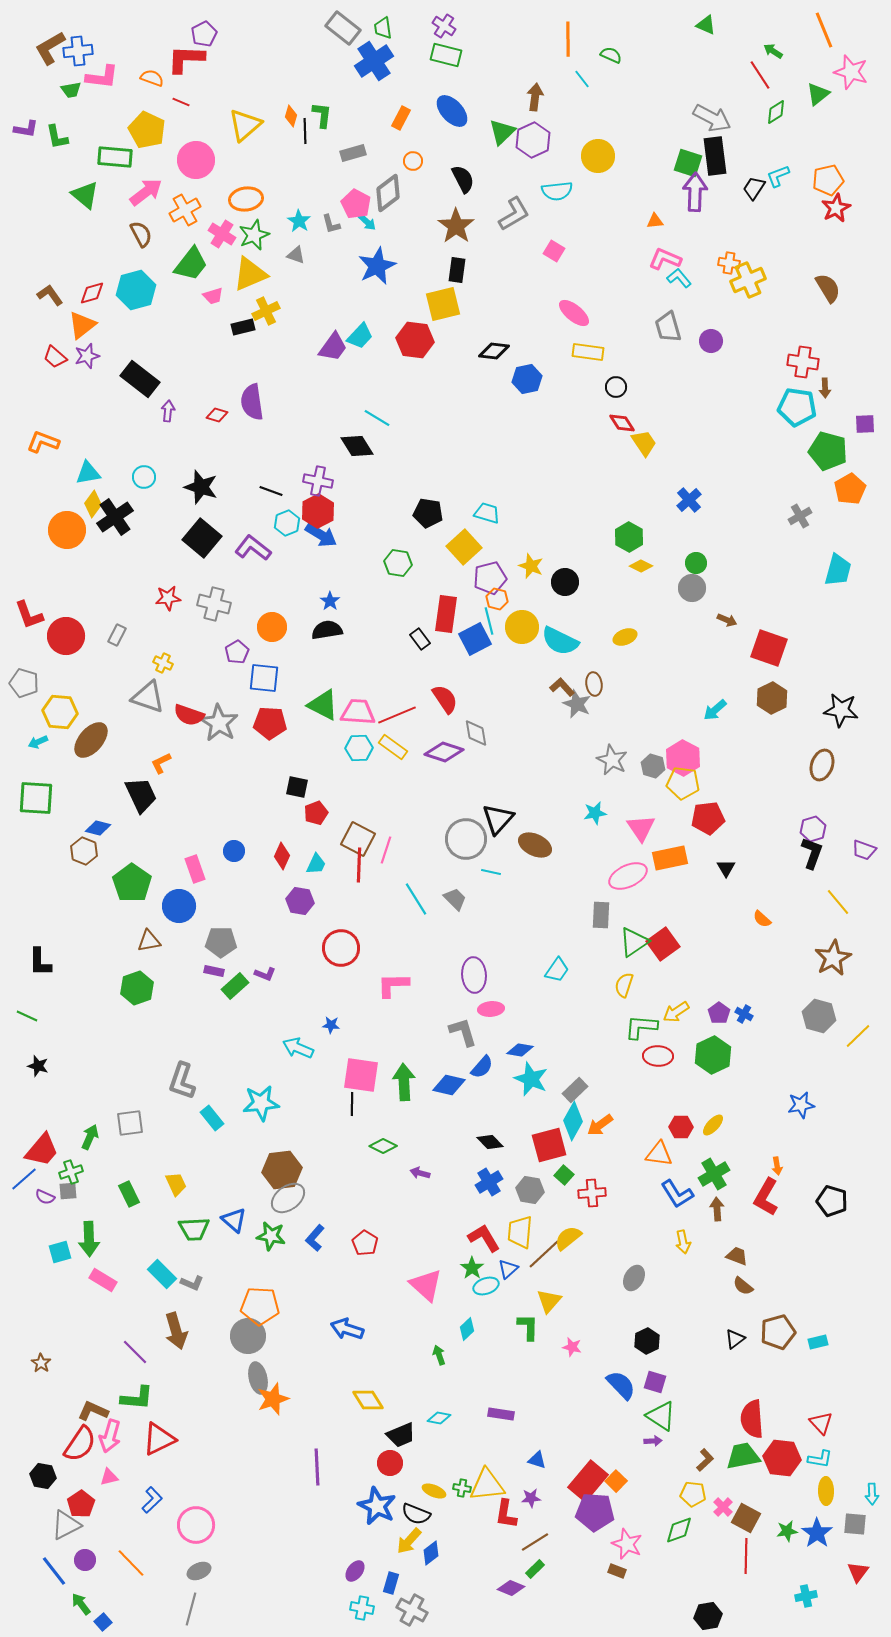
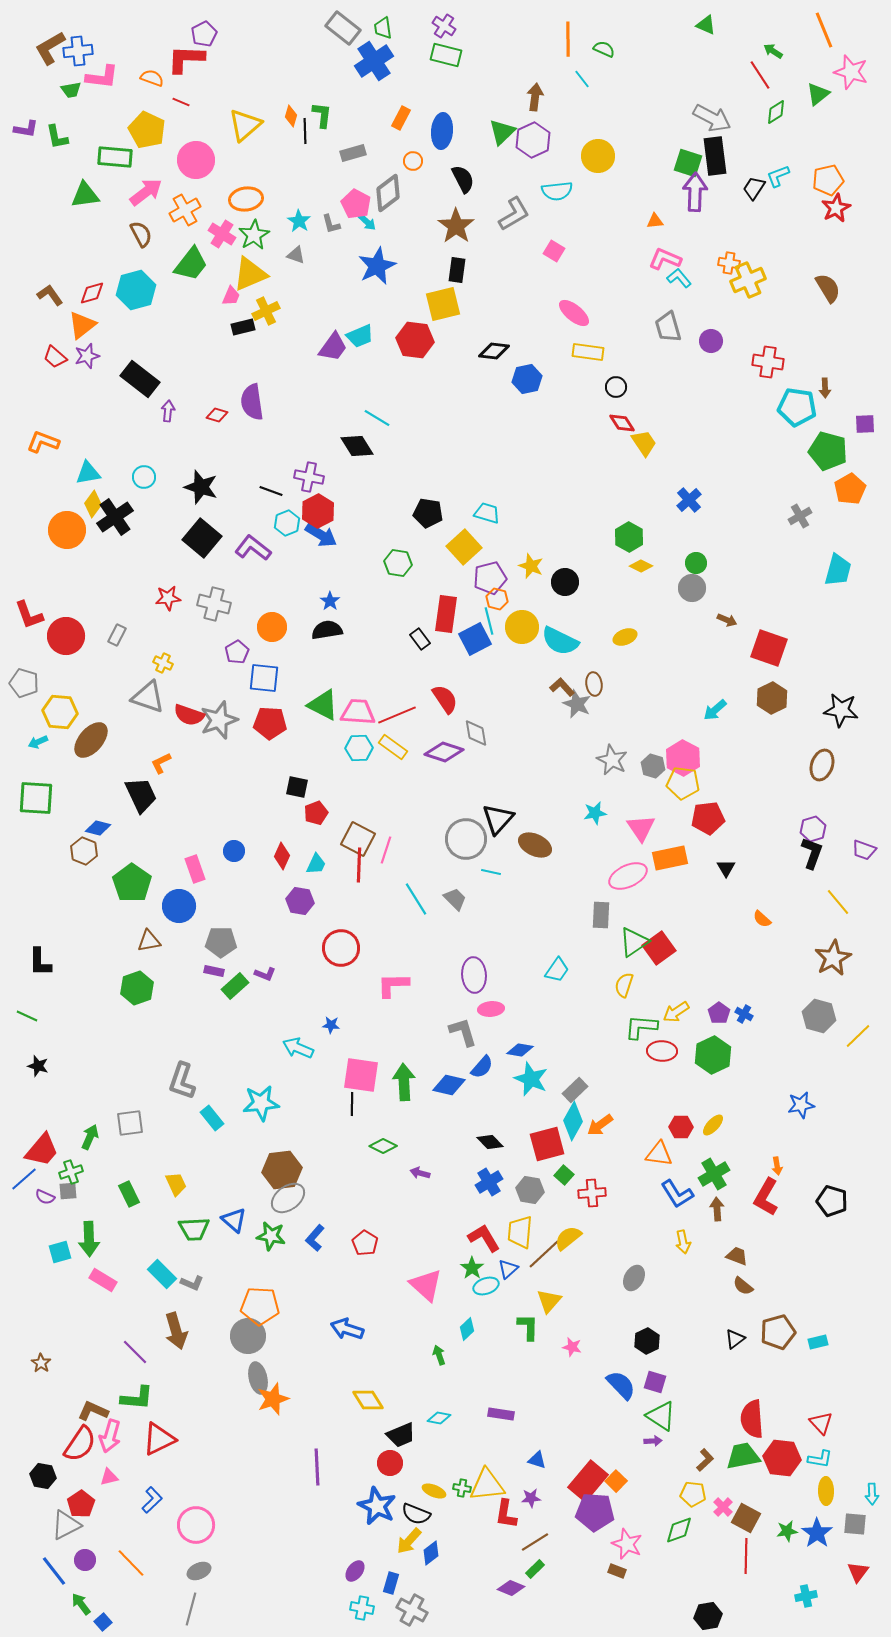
green semicircle at (611, 55): moved 7 px left, 6 px up
blue ellipse at (452, 111): moved 10 px left, 20 px down; rotated 48 degrees clockwise
green triangle at (85, 195): rotated 48 degrees counterclockwise
green star at (254, 235): rotated 8 degrees counterclockwise
pink trapezoid at (213, 296): moved 18 px right; rotated 50 degrees counterclockwise
cyan trapezoid at (360, 336): rotated 24 degrees clockwise
red cross at (803, 362): moved 35 px left
purple cross at (318, 481): moved 9 px left, 4 px up
gray star at (219, 723): moved 3 px up; rotated 21 degrees clockwise
red square at (663, 944): moved 4 px left, 4 px down
red ellipse at (658, 1056): moved 4 px right, 5 px up
red square at (549, 1145): moved 2 px left, 1 px up
